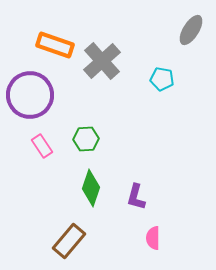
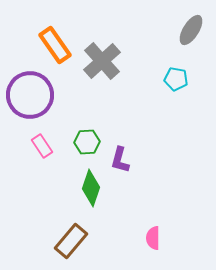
orange rectangle: rotated 36 degrees clockwise
cyan pentagon: moved 14 px right
green hexagon: moved 1 px right, 3 px down
purple L-shape: moved 16 px left, 37 px up
brown rectangle: moved 2 px right
